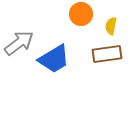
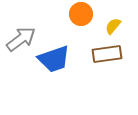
yellow semicircle: moved 2 px right; rotated 30 degrees clockwise
gray arrow: moved 2 px right, 4 px up
blue trapezoid: rotated 12 degrees clockwise
